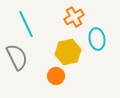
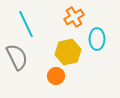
cyan ellipse: rotated 10 degrees clockwise
